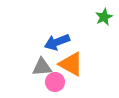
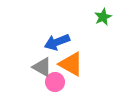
green star: moved 1 px left
gray triangle: rotated 35 degrees clockwise
